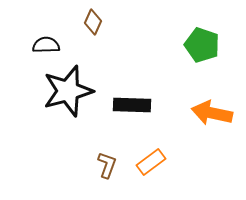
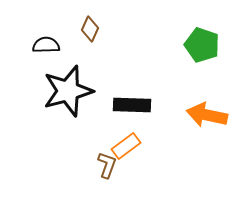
brown diamond: moved 3 px left, 7 px down
orange arrow: moved 5 px left, 2 px down
orange rectangle: moved 25 px left, 16 px up
